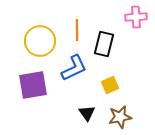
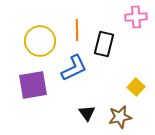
yellow square: moved 26 px right, 2 px down; rotated 24 degrees counterclockwise
